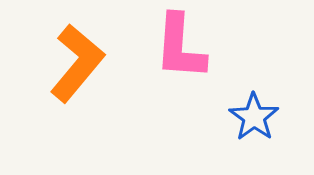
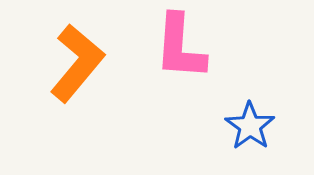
blue star: moved 4 px left, 9 px down
